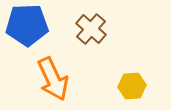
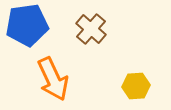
blue pentagon: rotated 6 degrees counterclockwise
yellow hexagon: moved 4 px right
